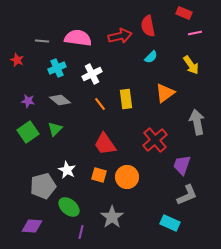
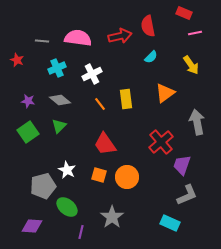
green triangle: moved 4 px right, 3 px up
red cross: moved 6 px right, 2 px down
green ellipse: moved 2 px left
